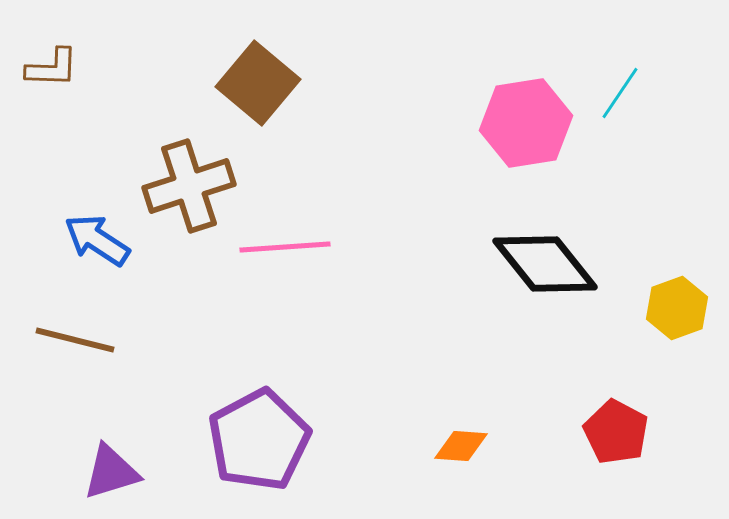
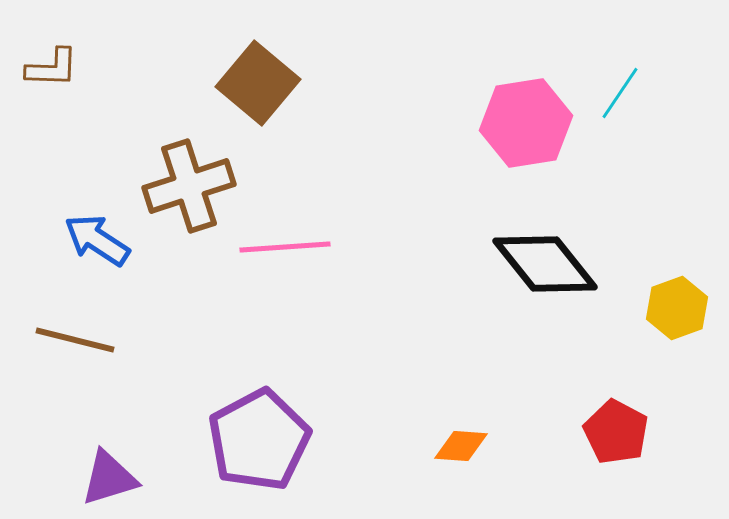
purple triangle: moved 2 px left, 6 px down
